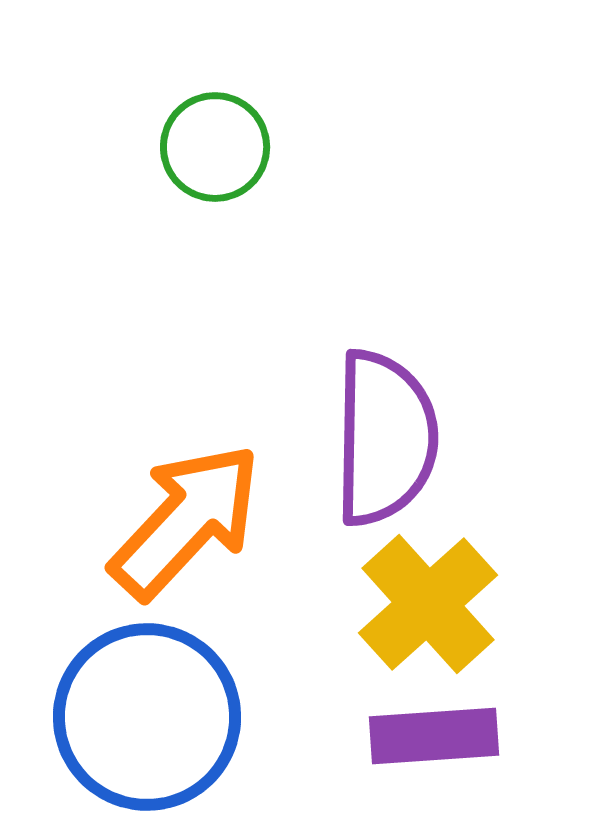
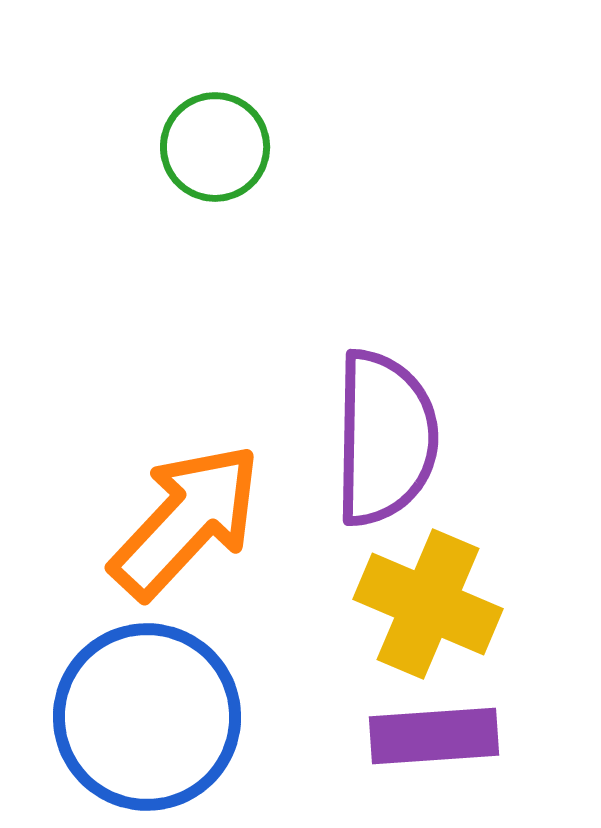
yellow cross: rotated 25 degrees counterclockwise
